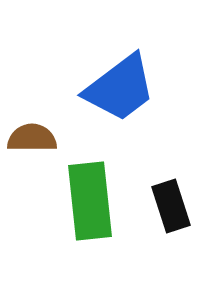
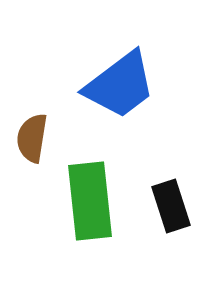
blue trapezoid: moved 3 px up
brown semicircle: rotated 81 degrees counterclockwise
